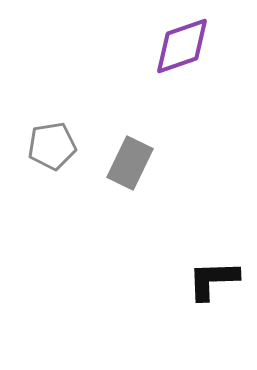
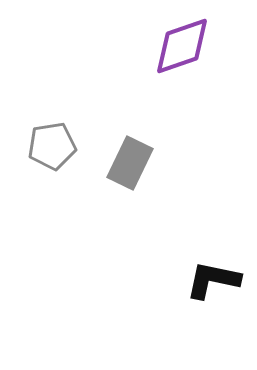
black L-shape: rotated 14 degrees clockwise
